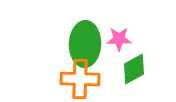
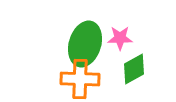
pink star: moved 1 px right, 1 px up
green ellipse: rotated 15 degrees clockwise
